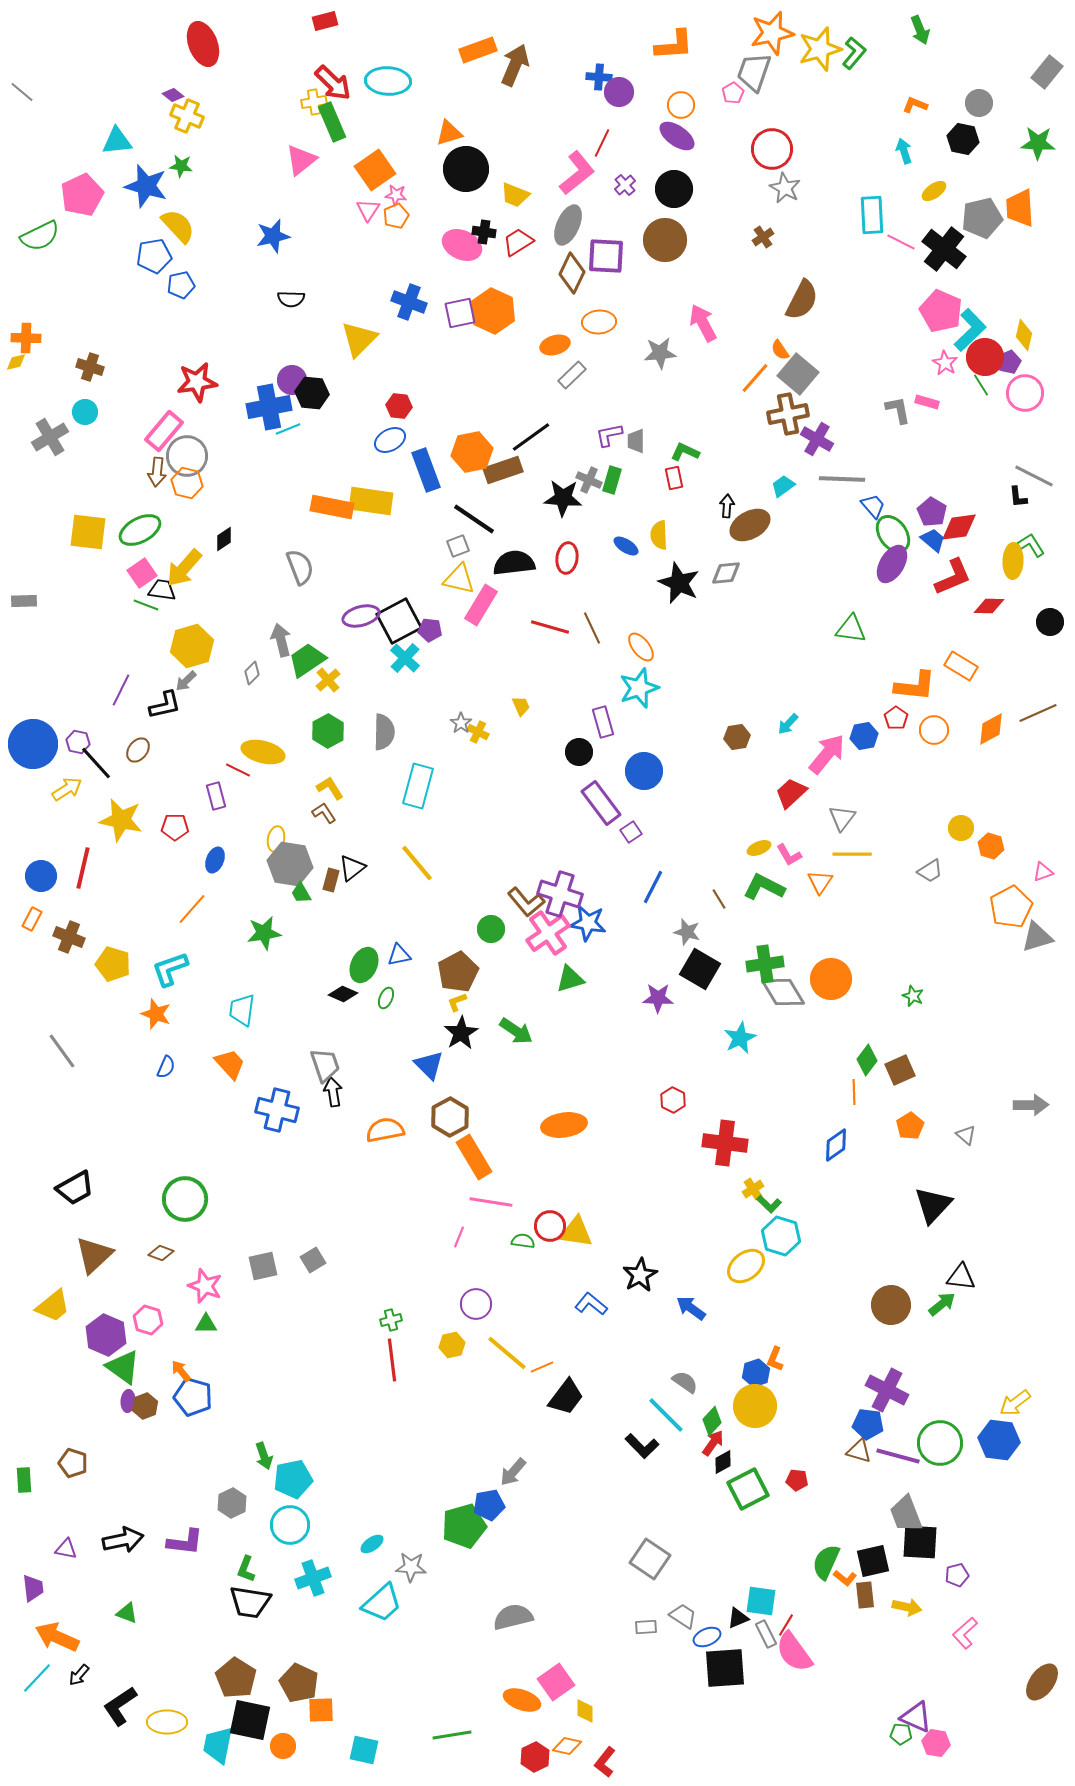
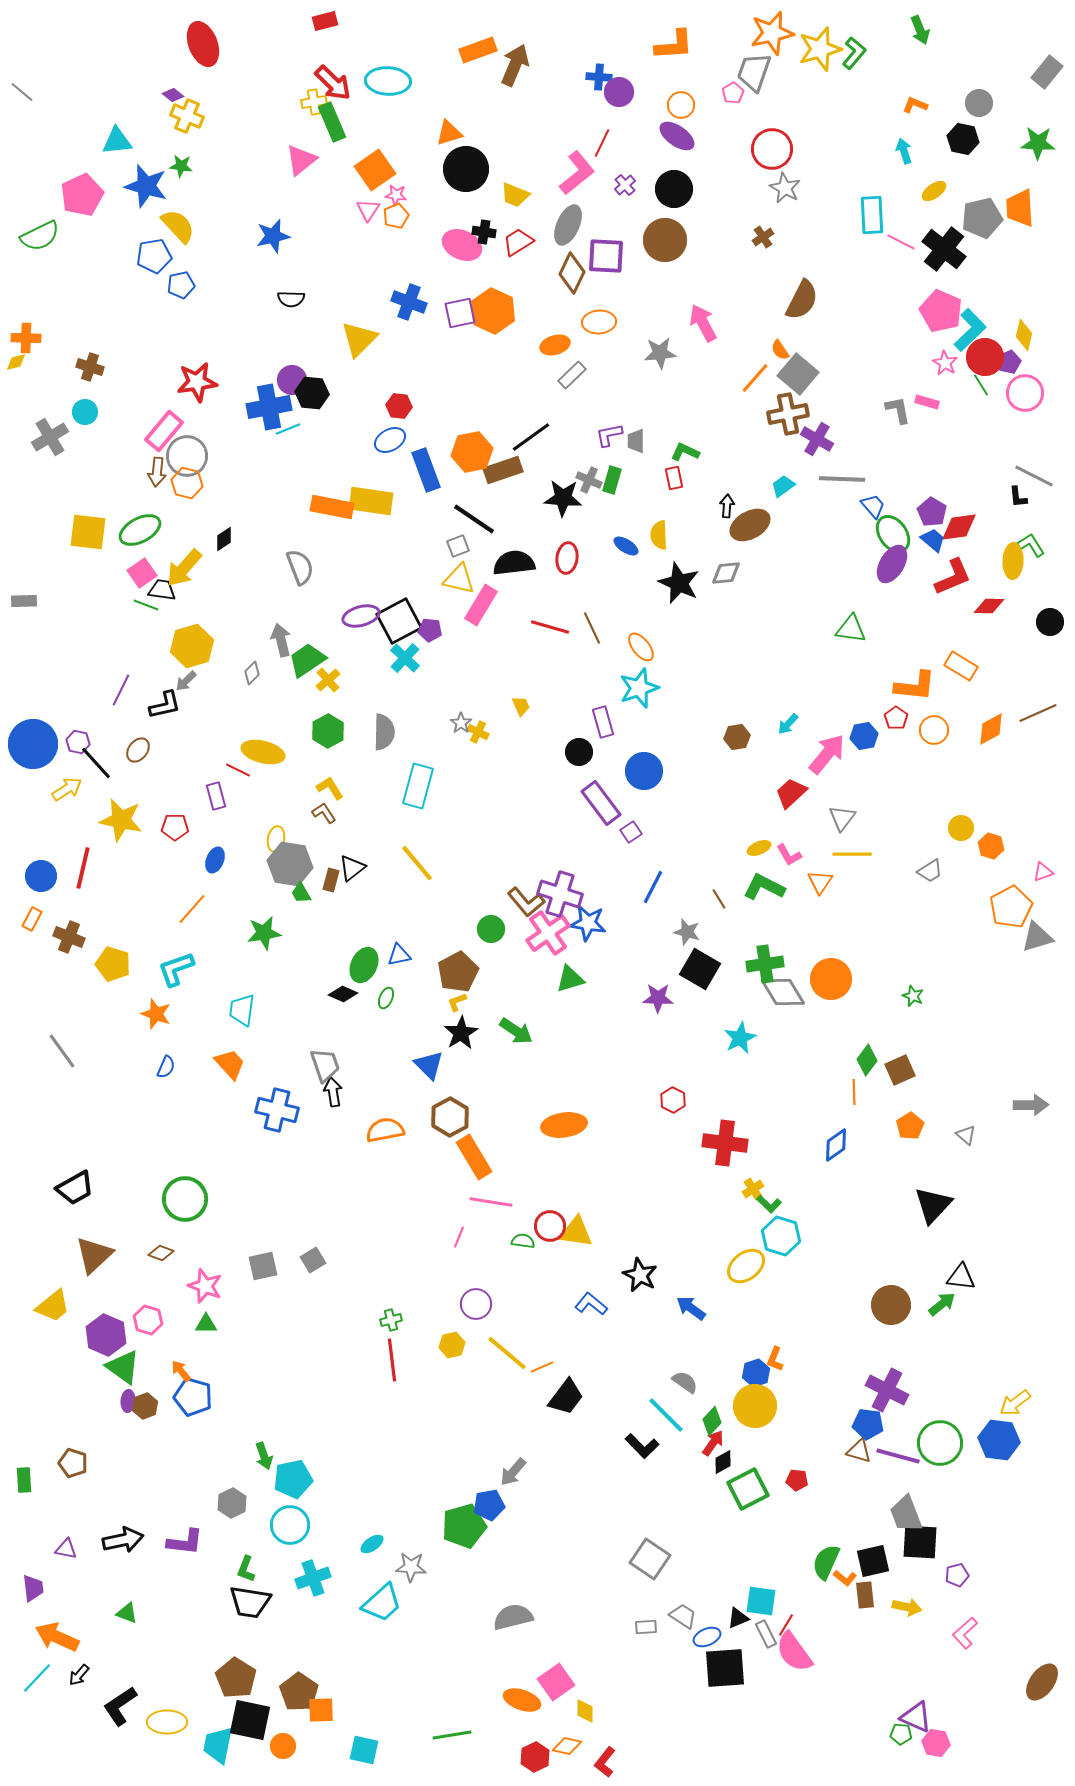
cyan L-shape at (170, 969): moved 6 px right
black star at (640, 1275): rotated 16 degrees counterclockwise
brown pentagon at (299, 1683): moved 9 px down; rotated 9 degrees clockwise
